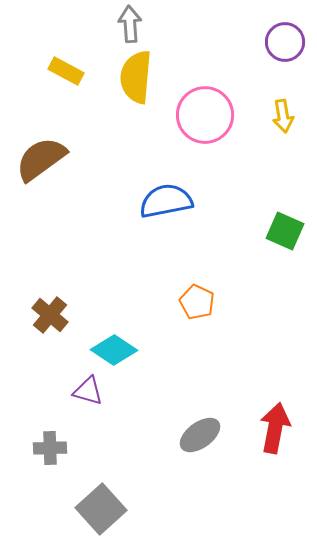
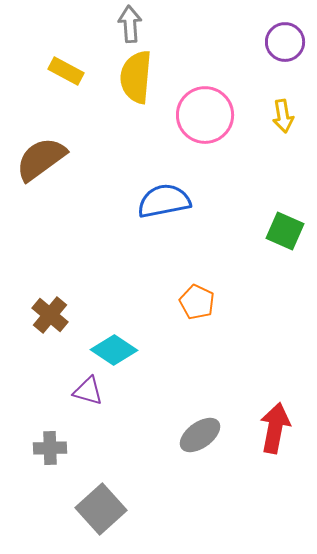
blue semicircle: moved 2 px left
